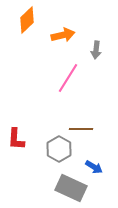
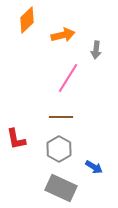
brown line: moved 20 px left, 12 px up
red L-shape: rotated 15 degrees counterclockwise
gray rectangle: moved 10 px left
